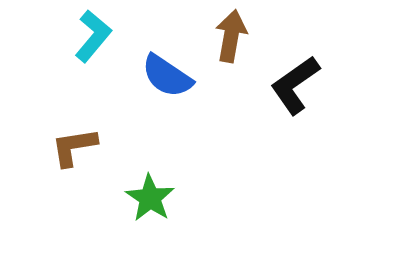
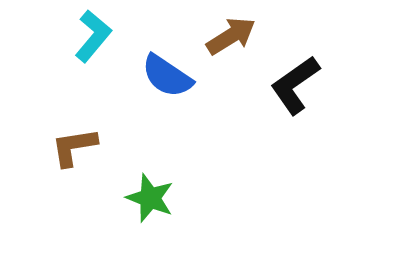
brown arrow: rotated 48 degrees clockwise
green star: rotated 12 degrees counterclockwise
